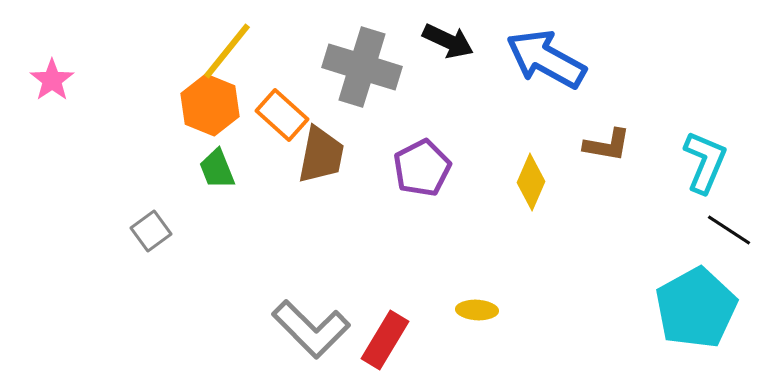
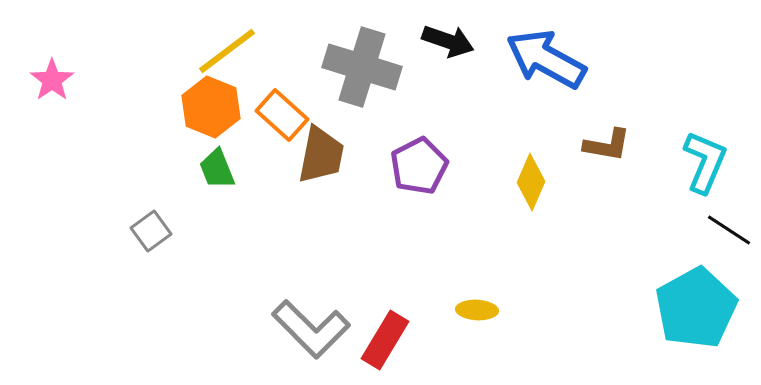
black arrow: rotated 6 degrees counterclockwise
yellow line: rotated 14 degrees clockwise
orange hexagon: moved 1 px right, 2 px down
purple pentagon: moved 3 px left, 2 px up
